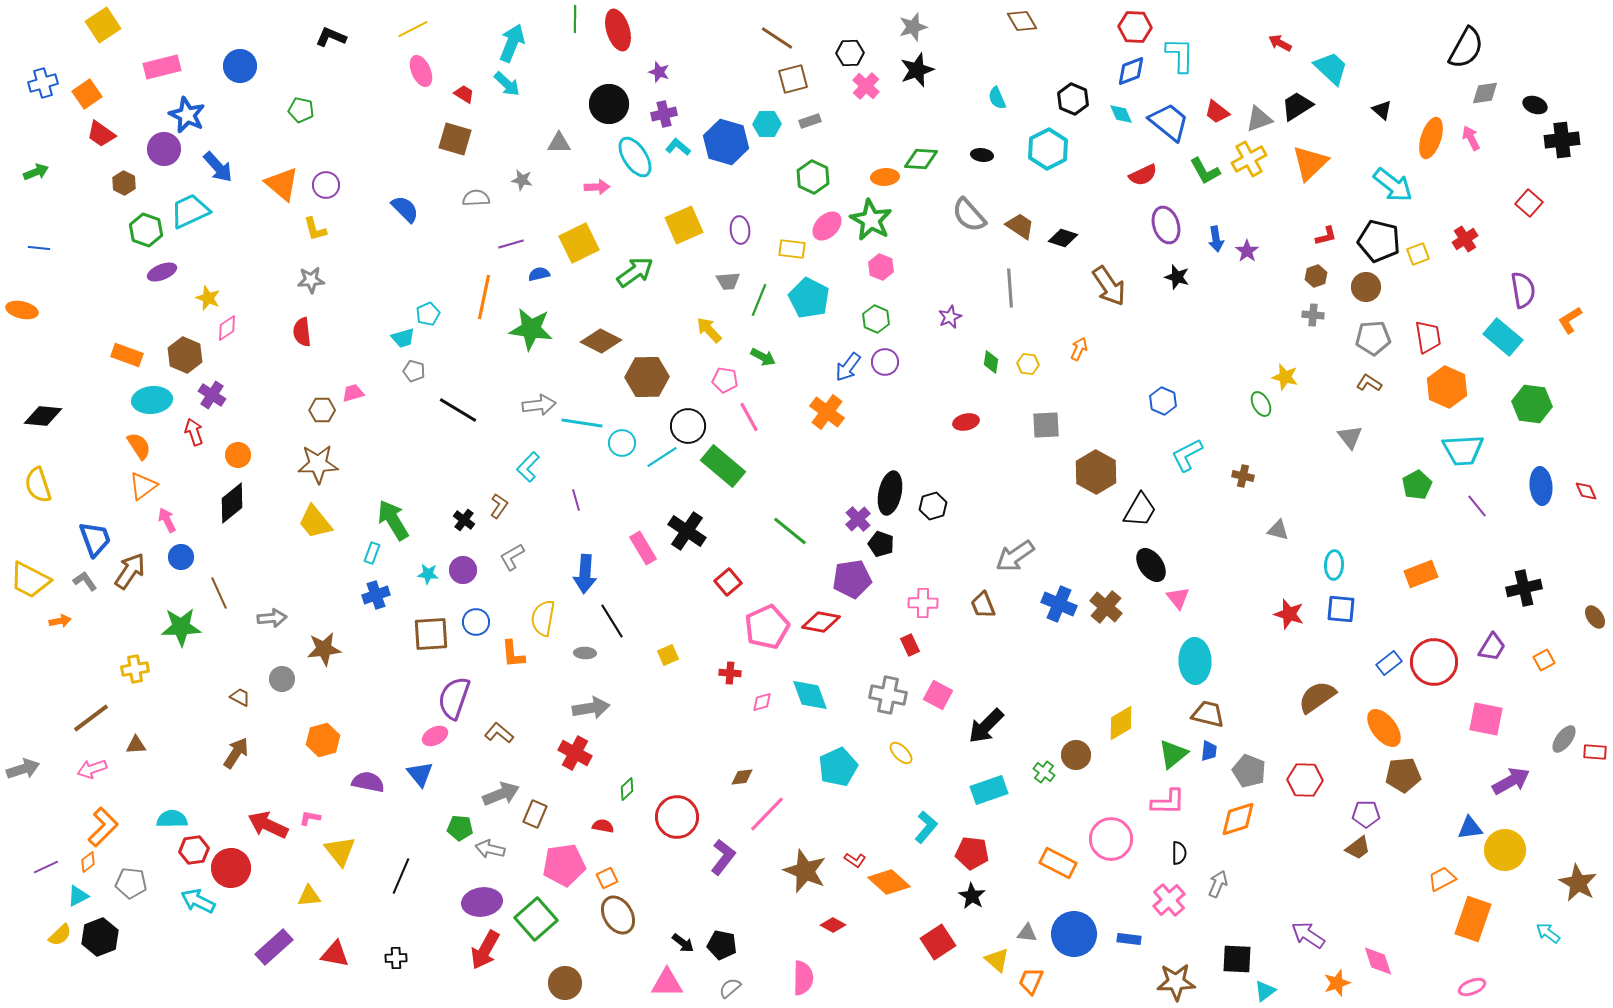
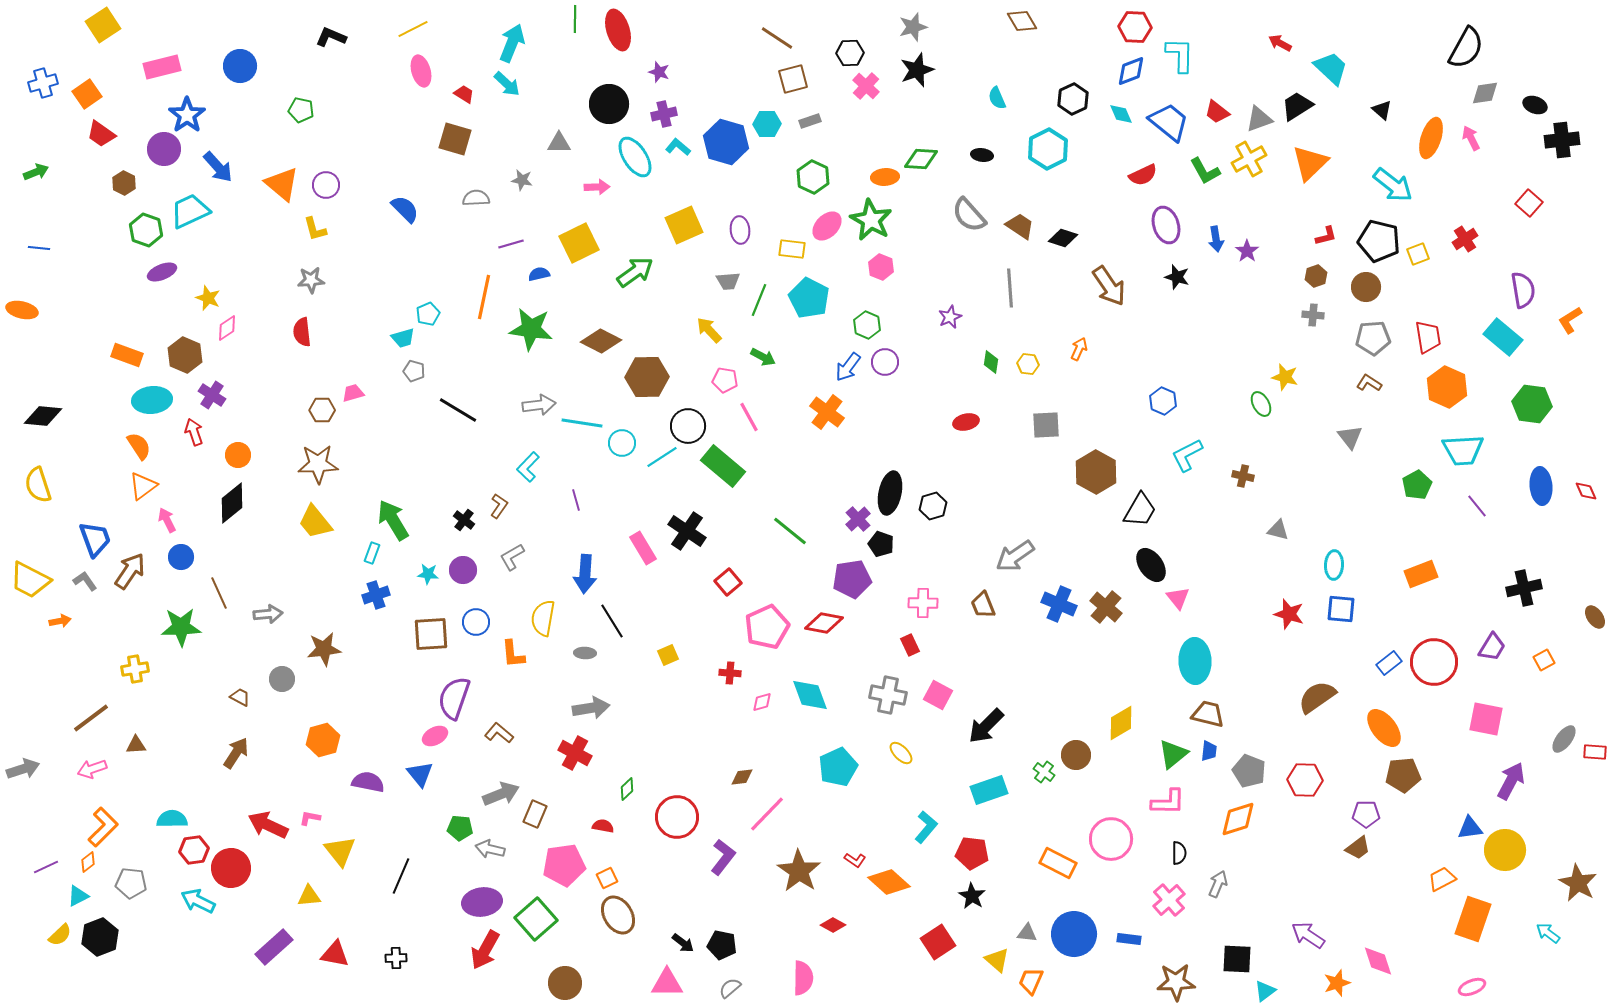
pink ellipse at (421, 71): rotated 8 degrees clockwise
black hexagon at (1073, 99): rotated 12 degrees clockwise
blue star at (187, 115): rotated 12 degrees clockwise
green hexagon at (876, 319): moved 9 px left, 6 px down
gray arrow at (272, 618): moved 4 px left, 4 px up
red diamond at (821, 622): moved 3 px right, 1 px down
purple arrow at (1511, 781): rotated 33 degrees counterclockwise
brown star at (805, 871): moved 6 px left; rotated 12 degrees clockwise
